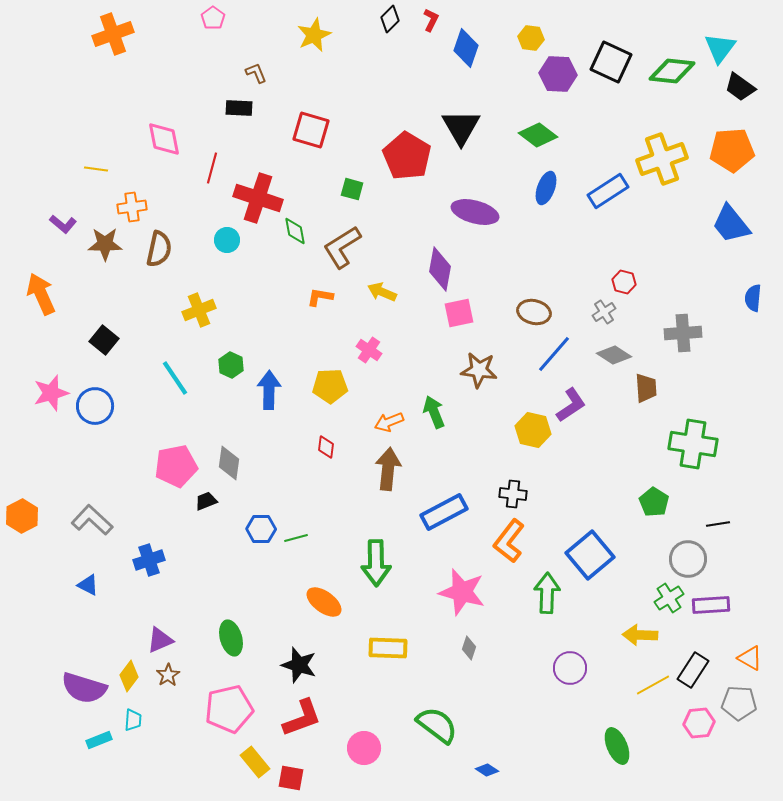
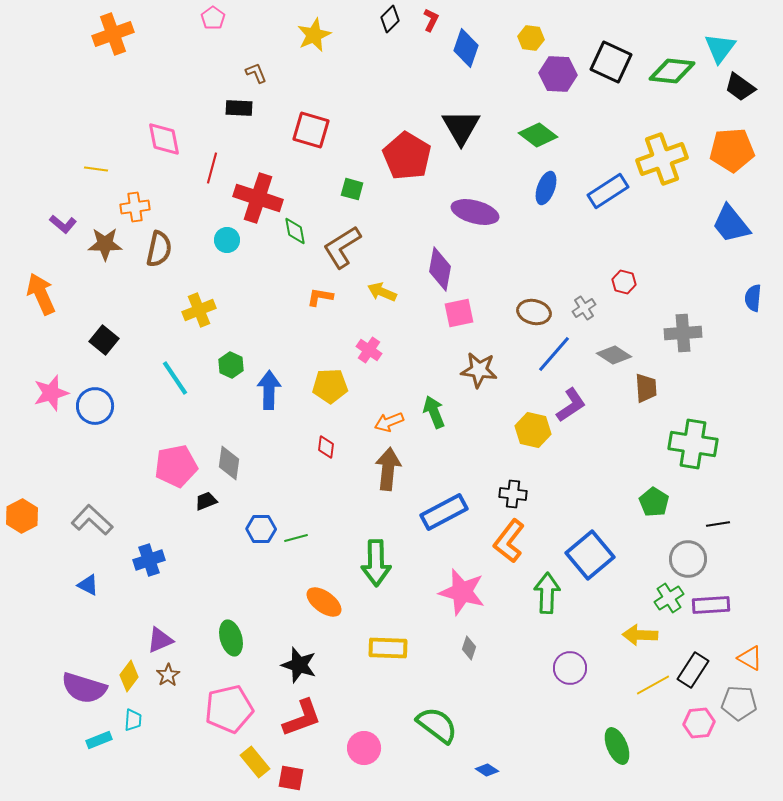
orange cross at (132, 207): moved 3 px right
gray cross at (604, 312): moved 20 px left, 4 px up
